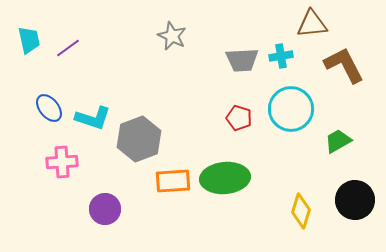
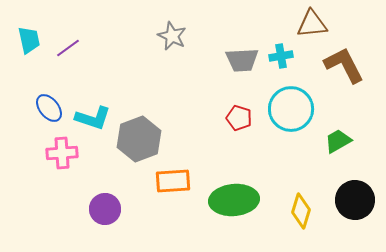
pink cross: moved 9 px up
green ellipse: moved 9 px right, 22 px down
